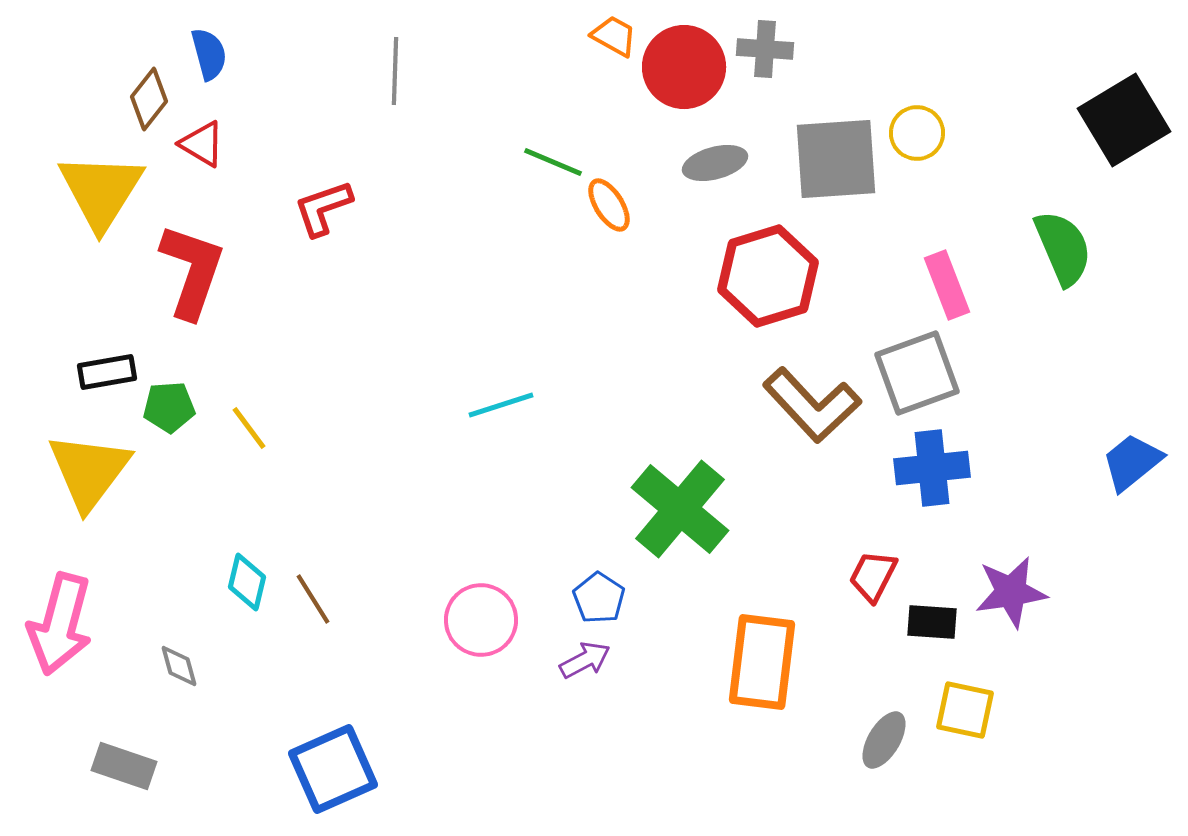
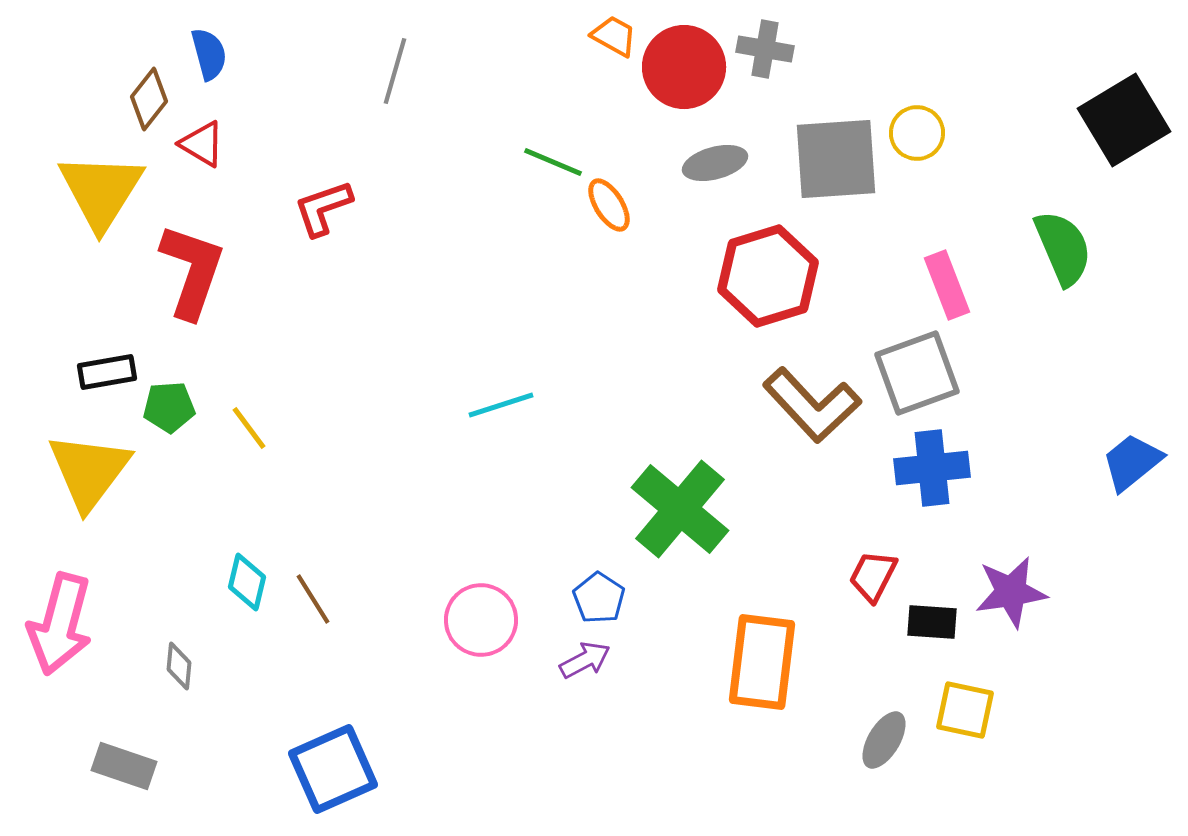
gray cross at (765, 49): rotated 6 degrees clockwise
gray line at (395, 71): rotated 14 degrees clockwise
gray diamond at (179, 666): rotated 21 degrees clockwise
